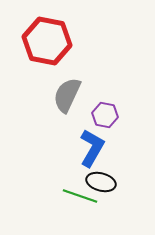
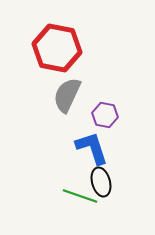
red hexagon: moved 10 px right, 7 px down
blue L-shape: rotated 48 degrees counterclockwise
black ellipse: rotated 60 degrees clockwise
